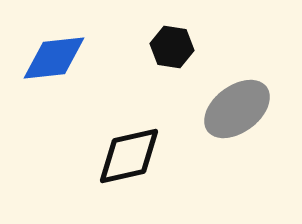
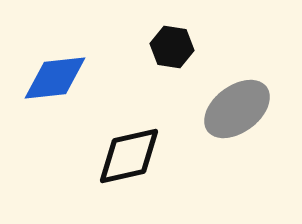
blue diamond: moved 1 px right, 20 px down
